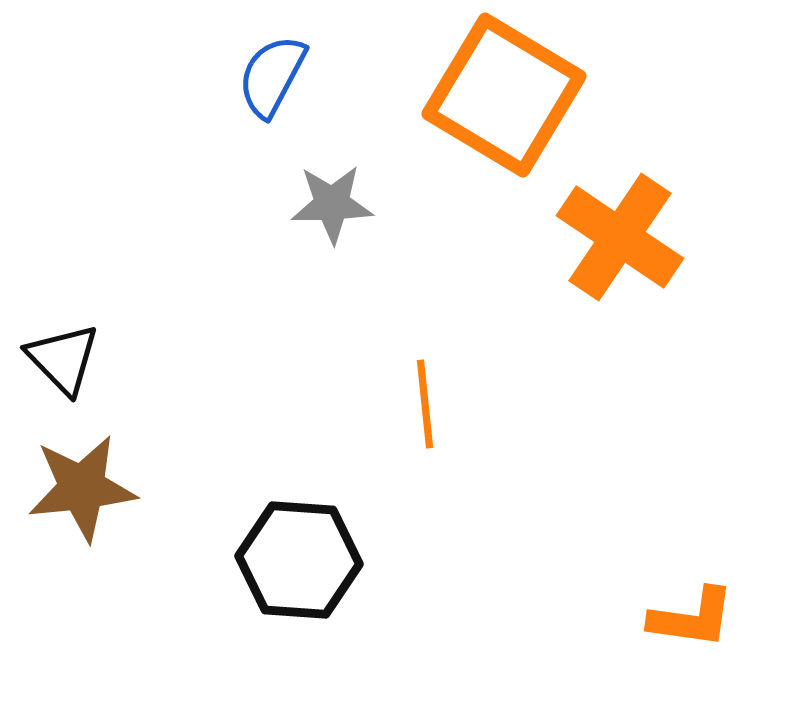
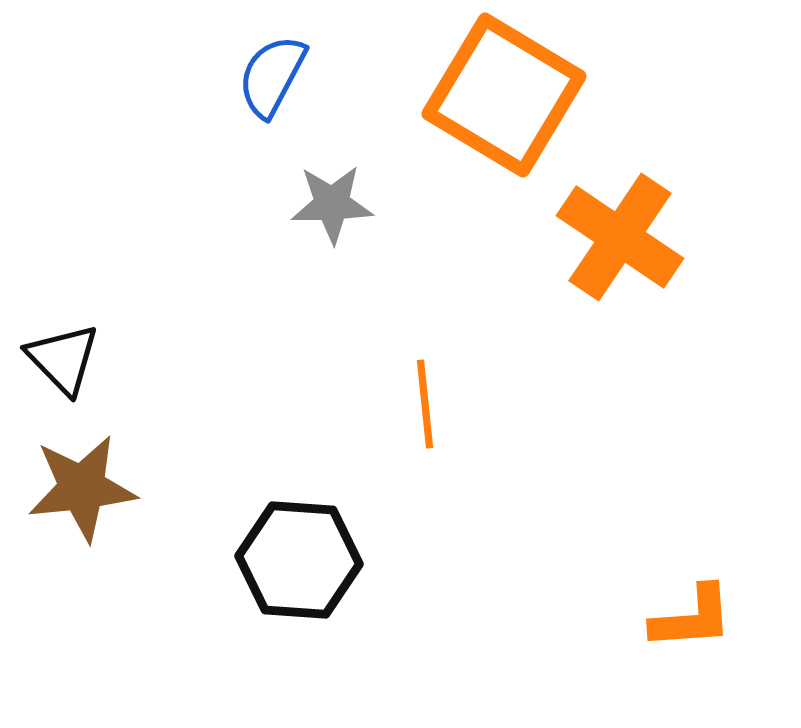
orange L-shape: rotated 12 degrees counterclockwise
